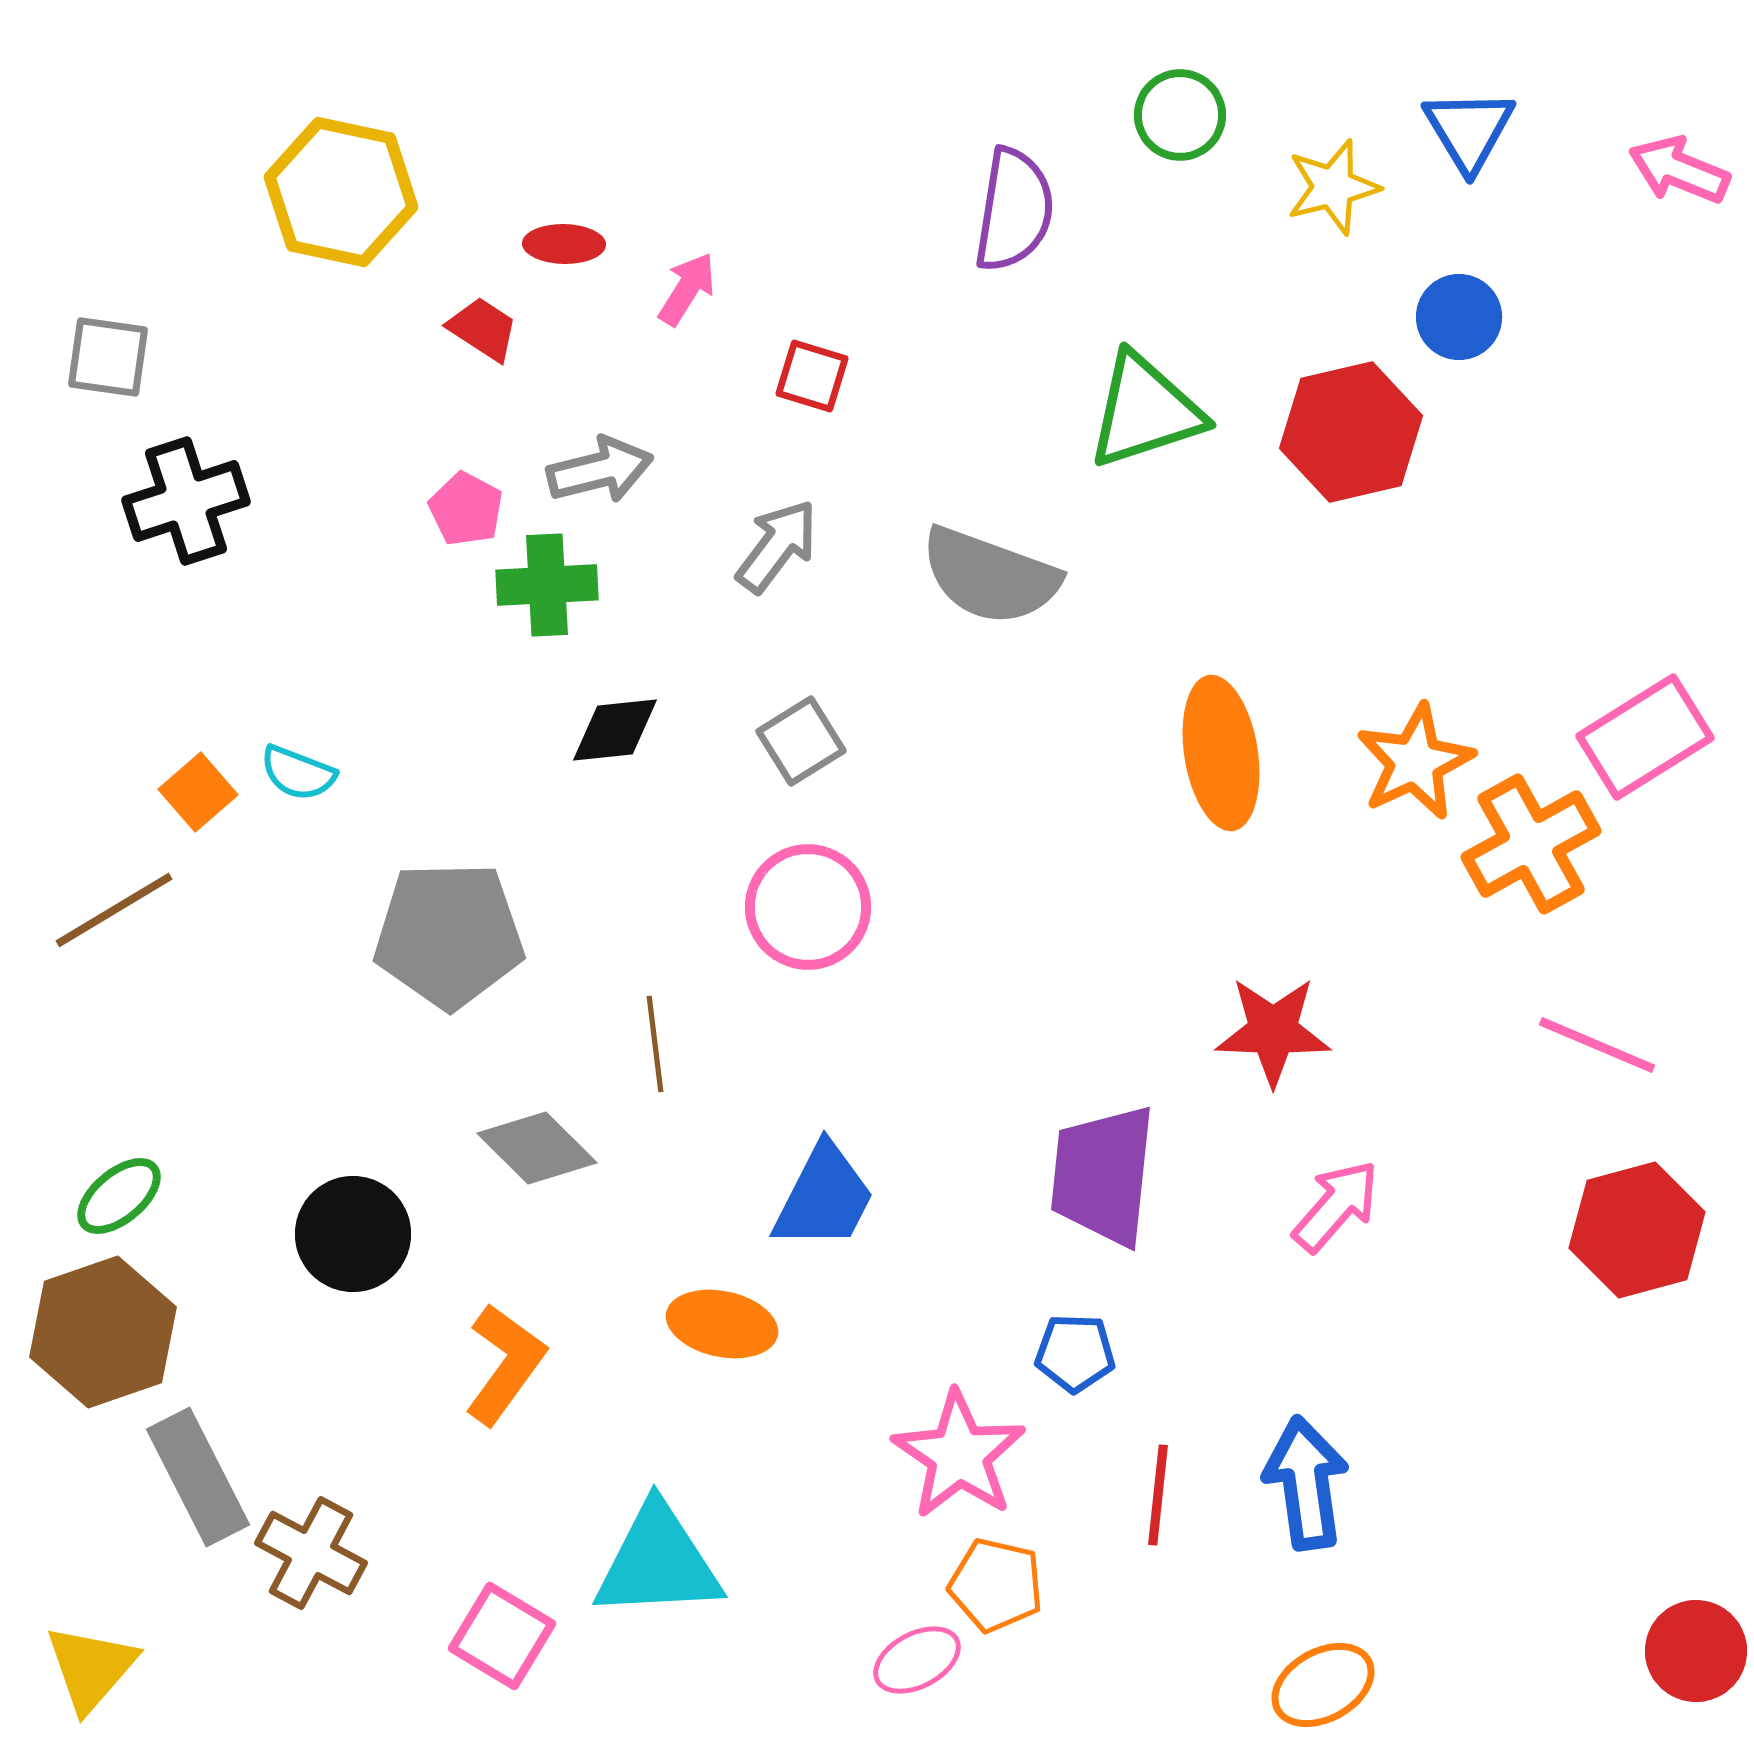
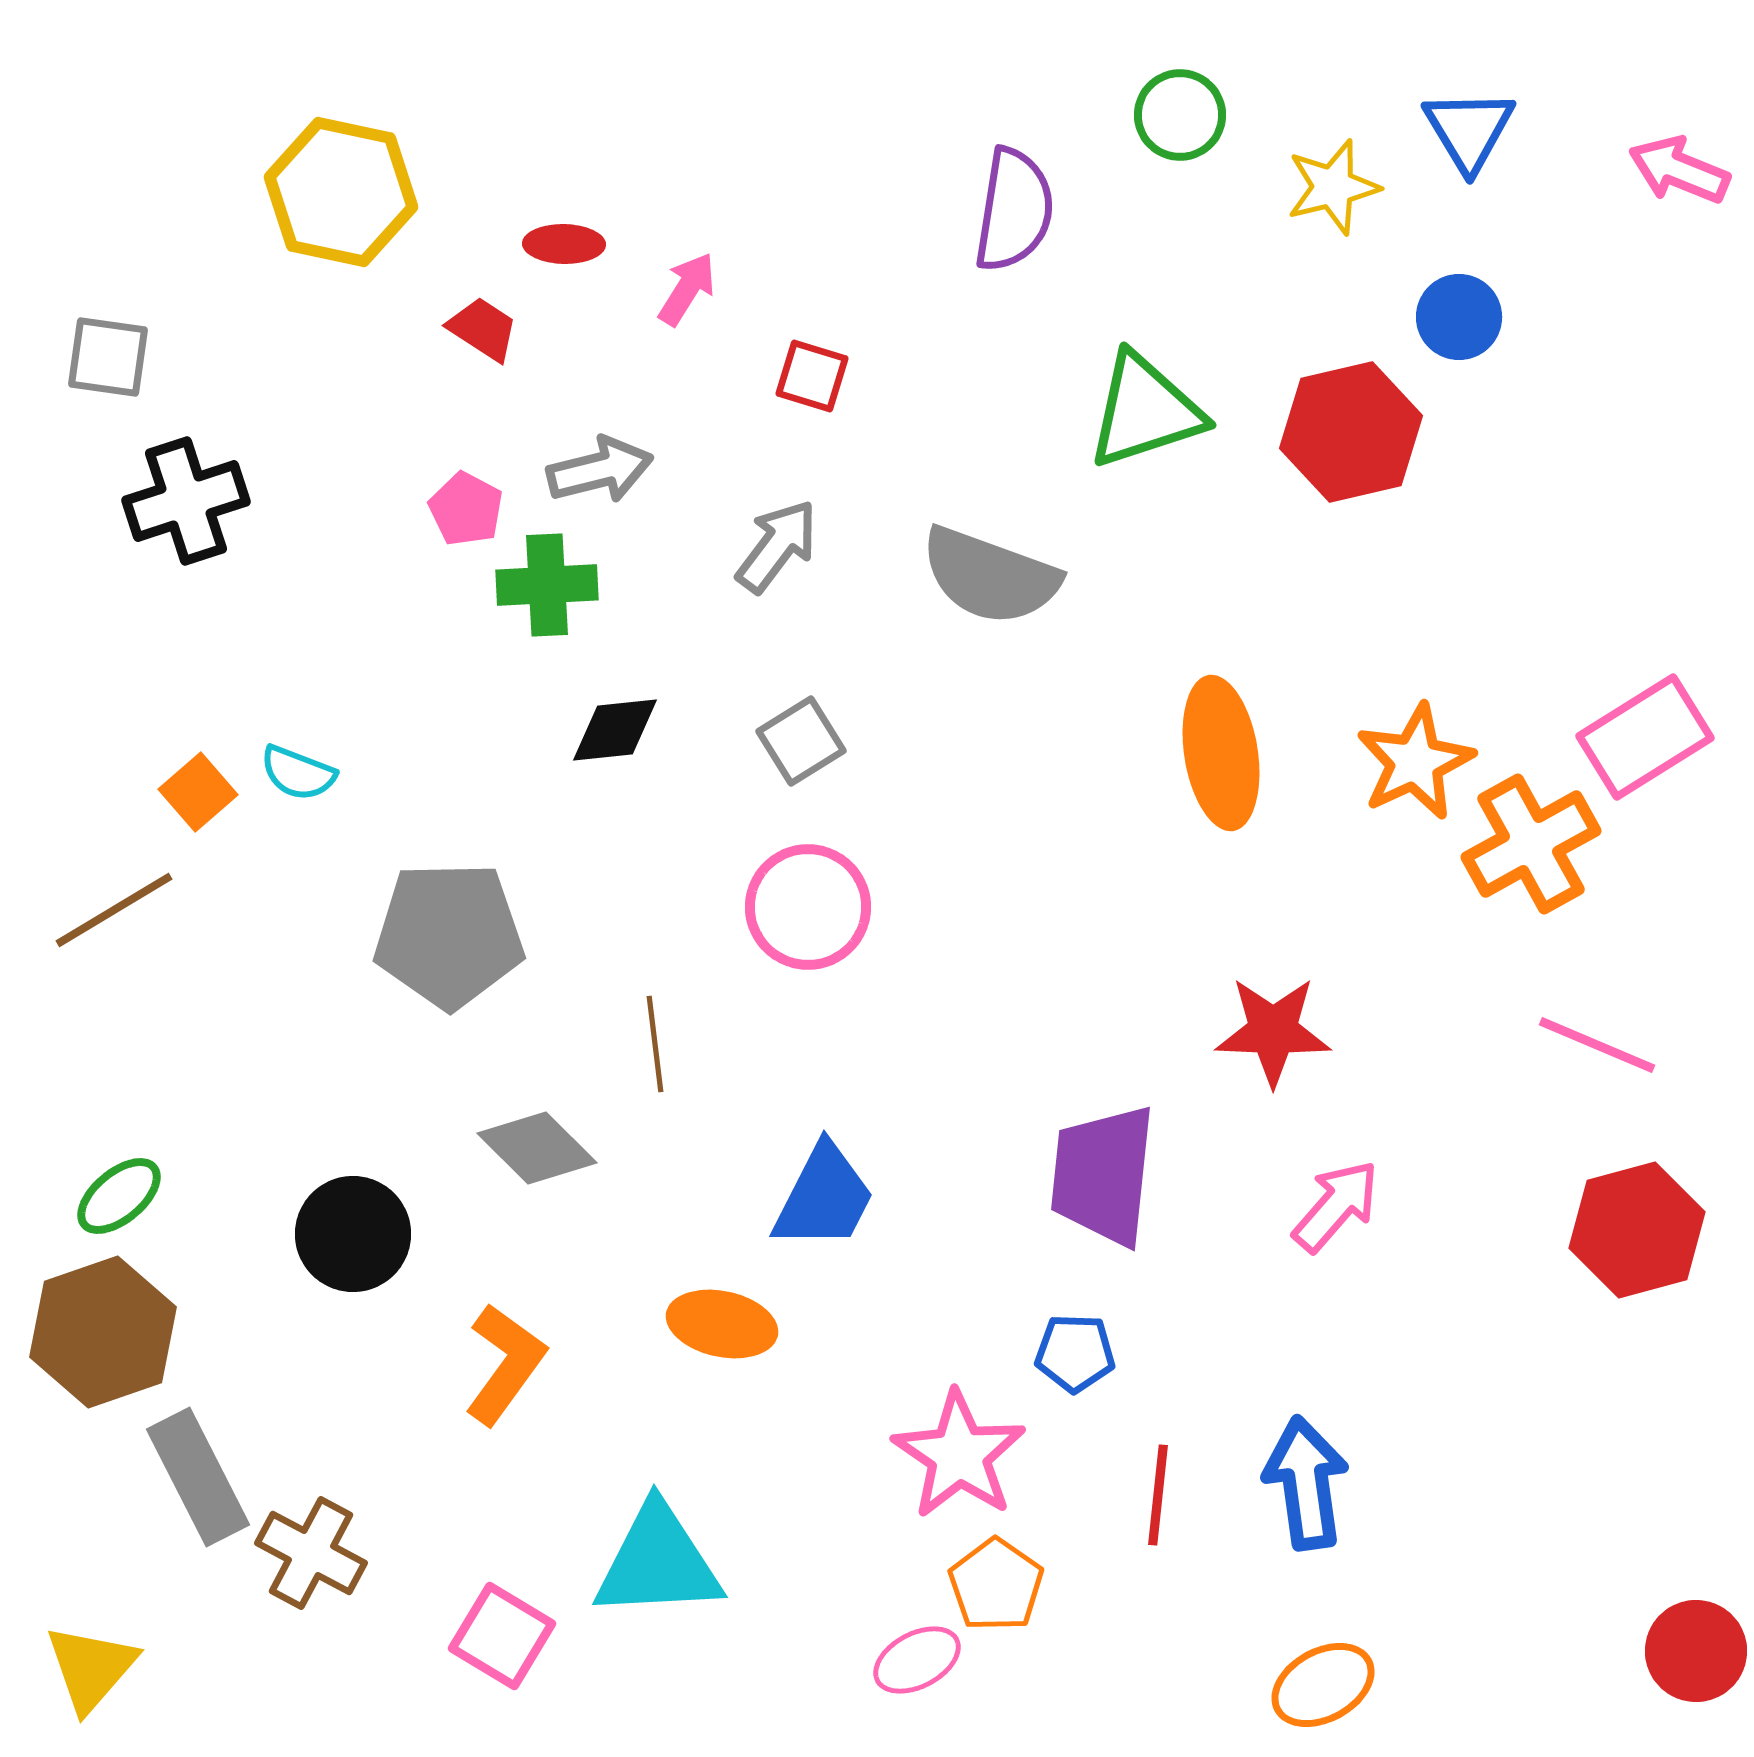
orange pentagon at (996, 1585): rotated 22 degrees clockwise
